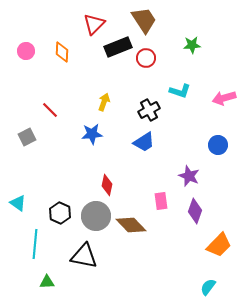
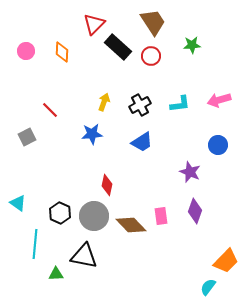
brown trapezoid: moved 9 px right, 2 px down
black rectangle: rotated 64 degrees clockwise
red circle: moved 5 px right, 2 px up
cyan L-shape: moved 13 px down; rotated 25 degrees counterclockwise
pink arrow: moved 5 px left, 2 px down
black cross: moved 9 px left, 5 px up
blue trapezoid: moved 2 px left
purple star: moved 1 px right, 4 px up
pink rectangle: moved 15 px down
gray circle: moved 2 px left
orange trapezoid: moved 7 px right, 16 px down
green triangle: moved 9 px right, 8 px up
